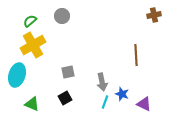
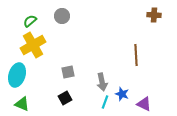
brown cross: rotated 16 degrees clockwise
green triangle: moved 10 px left
